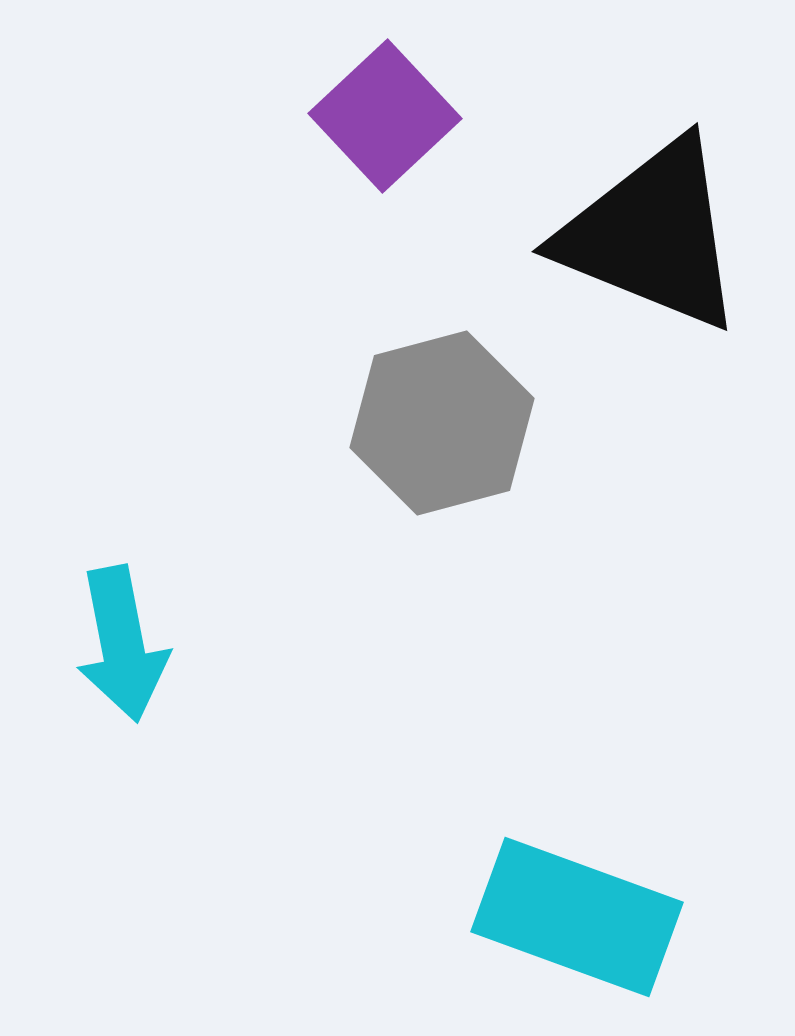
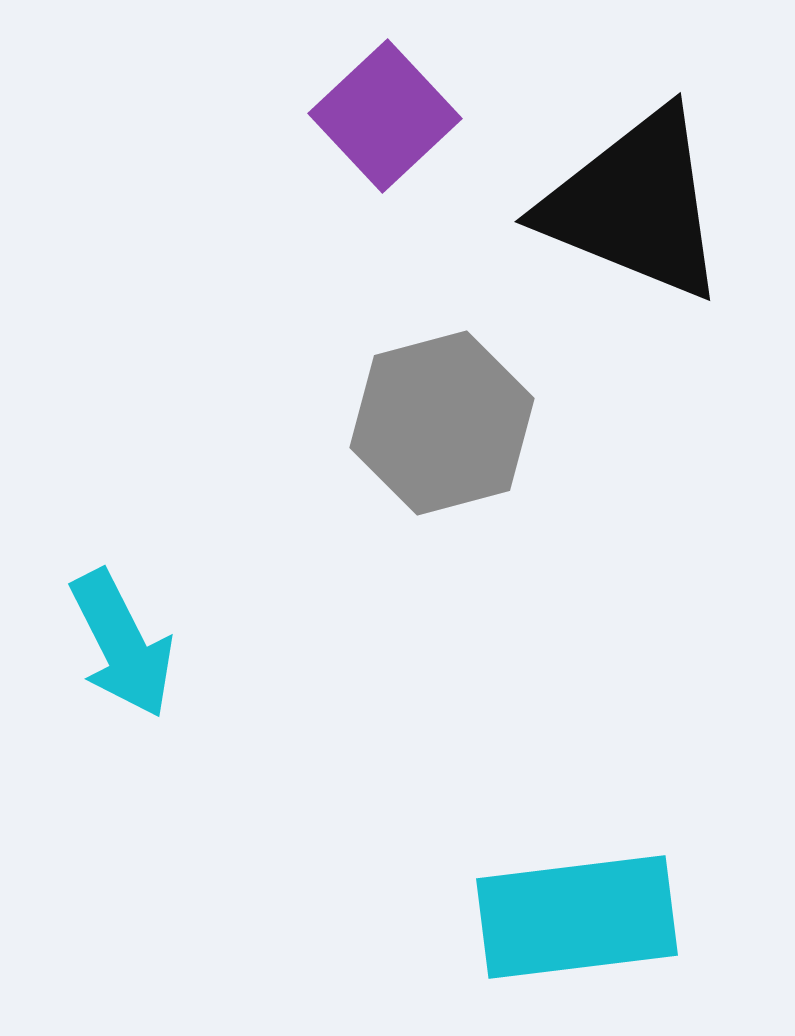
black triangle: moved 17 px left, 30 px up
cyan arrow: rotated 16 degrees counterclockwise
cyan rectangle: rotated 27 degrees counterclockwise
